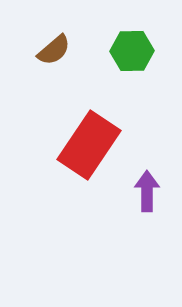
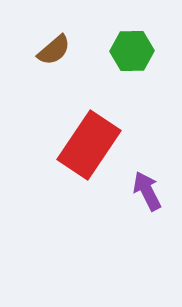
purple arrow: rotated 27 degrees counterclockwise
